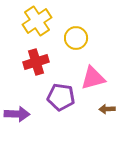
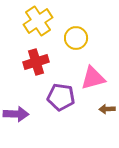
yellow cross: moved 1 px right
purple arrow: moved 1 px left
